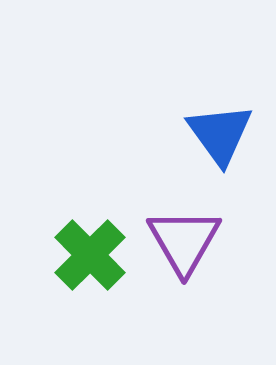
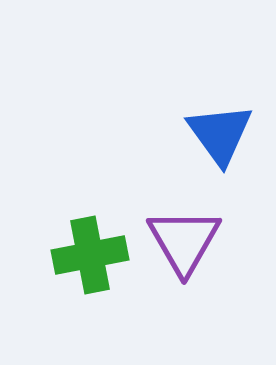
green cross: rotated 34 degrees clockwise
